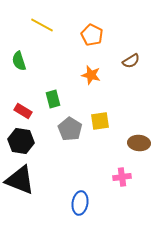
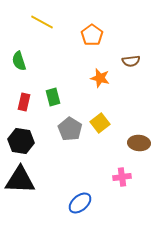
yellow line: moved 3 px up
orange pentagon: rotated 10 degrees clockwise
brown semicircle: rotated 24 degrees clockwise
orange star: moved 9 px right, 3 px down
green rectangle: moved 2 px up
red rectangle: moved 1 px right, 9 px up; rotated 72 degrees clockwise
yellow square: moved 2 px down; rotated 30 degrees counterclockwise
black triangle: rotated 20 degrees counterclockwise
blue ellipse: rotated 40 degrees clockwise
